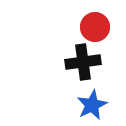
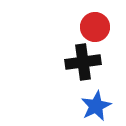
blue star: moved 4 px right, 1 px down
